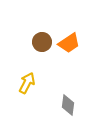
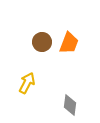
orange trapezoid: rotated 35 degrees counterclockwise
gray diamond: moved 2 px right
